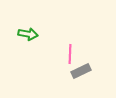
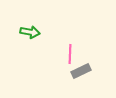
green arrow: moved 2 px right, 2 px up
